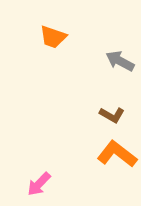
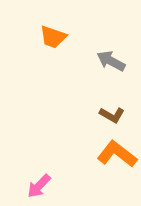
gray arrow: moved 9 px left
pink arrow: moved 2 px down
